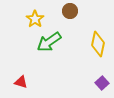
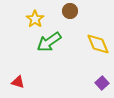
yellow diamond: rotated 35 degrees counterclockwise
red triangle: moved 3 px left
